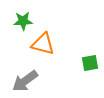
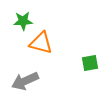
orange triangle: moved 2 px left, 1 px up
gray arrow: rotated 12 degrees clockwise
